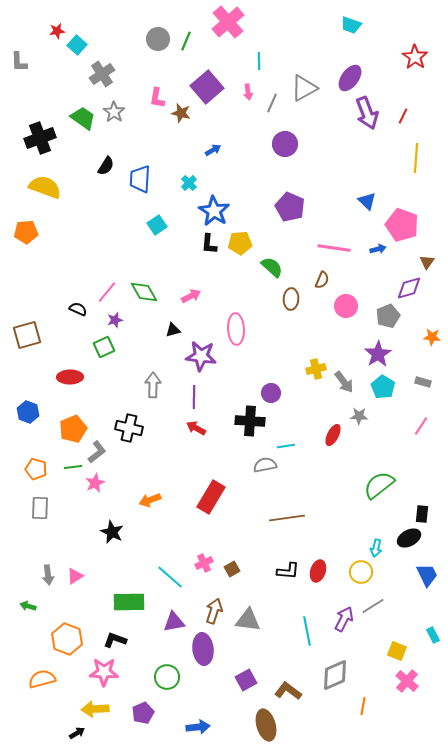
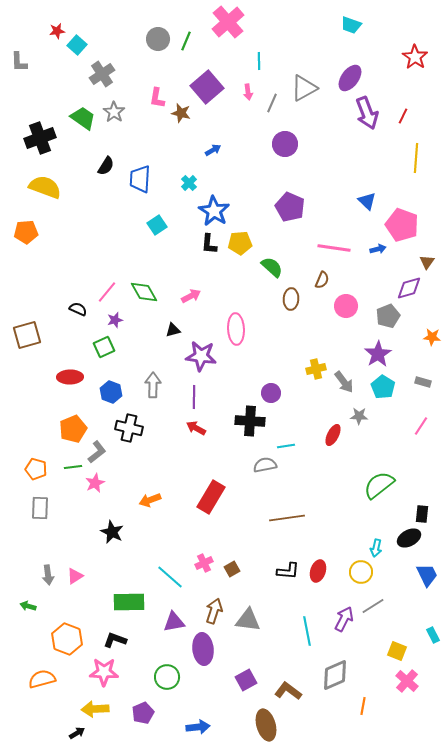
blue hexagon at (28, 412): moved 83 px right, 20 px up
